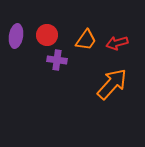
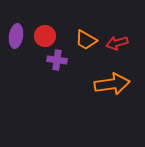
red circle: moved 2 px left, 1 px down
orange trapezoid: rotated 85 degrees clockwise
orange arrow: rotated 40 degrees clockwise
